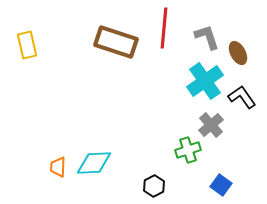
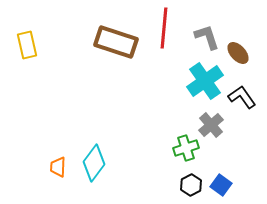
brown ellipse: rotated 15 degrees counterclockwise
green cross: moved 2 px left, 2 px up
cyan diamond: rotated 51 degrees counterclockwise
black hexagon: moved 37 px right, 1 px up
